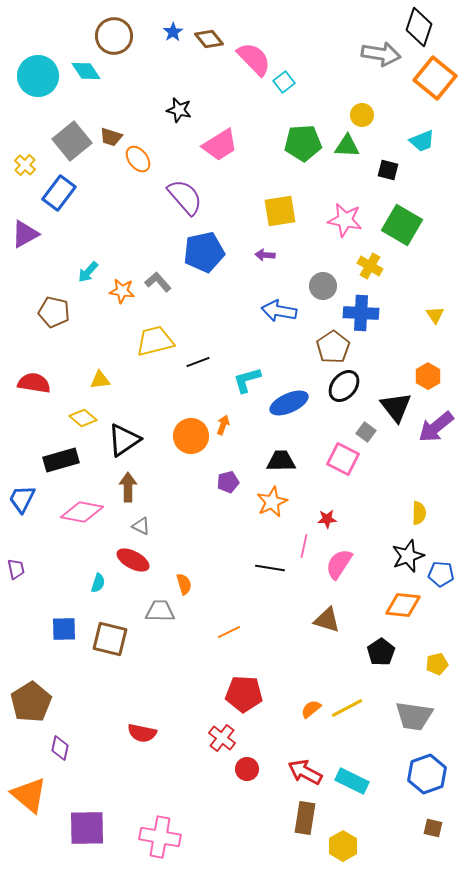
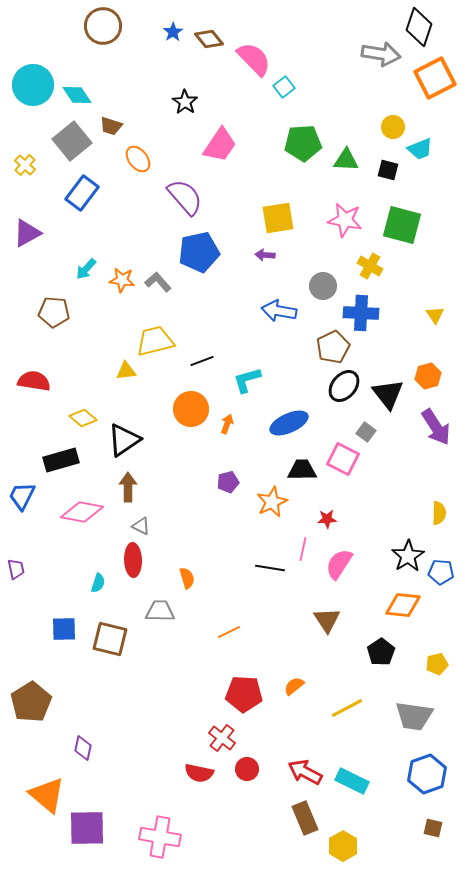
brown circle at (114, 36): moved 11 px left, 10 px up
cyan diamond at (86, 71): moved 9 px left, 24 px down
cyan circle at (38, 76): moved 5 px left, 9 px down
orange square at (435, 78): rotated 24 degrees clockwise
cyan square at (284, 82): moved 5 px down
black star at (179, 110): moved 6 px right, 8 px up; rotated 20 degrees clockwise
yellow circle at (362, 115): moved 31 px right, 12 px down
brown trapezoid at (111, 137): moved 11 px up
cyan trapezoid at (422, 141): moved 2 px left, 8 px down
pink trapezoid at (220, 145): rotated 24 degrees counterclockwise
green triangle at (347, 146): moved 1 px left, 14 px down
blue rectangle at (59, 193): moved 23 px right
yellow square at (280, 211): moved 2 px left, 7 px down
green square at (402, 225): rotated 15 degrees counterclockwise
purple triangle at (25, 234): moved 2 px right, 1 px up
blue pentagon at (204, 252): moved 5 px left
cyan arrow at (88, 272): moved 2 px left, 3 px up
orange star at (122, 291): moved 11 px up
brown pentagon at (54, 312): rotated 8 degrees counterclockwise
brown pentagon at (333, 347): rotated 8 degrees clockwise
black line at (198, 362): moved 4 px right, 1 px up
orange hexagon at (428, 376): rotated 15 degrees clockwise
yellow triangle at (100, 380): moved 26 px right, 9 px up
red semicircle at (34, 383): moved 2 px up
blue ellipse at (289, 403): moved 20 px down
black triangle at (396, 407): moved 8 px left, 13 px up
orange arrow at (223, 425): moved 4 px right, 1 px up
purple arrow at (436, 427): rotated 84 degrees counterclockwise
orange circle at (191, 436): moved 27 px up
black trapezoid at (281, 461): moved 21 px right, 9 px down
blue trapezoid at (22, 499): moved 3 px up
yellow semicircle at (419, 513): moved 20 px right
pink line at (304, 546): moved 1 px left, 3 px down
black star at (408, 556): rotated 12 degrees counterclockwise
red ellipse at (133, 560): rotated 60 degrees clockwise
blue pentagon at (441, 574): moved 2 px up
orange semicircle at (184, 584): moved 3 px right, 6 px up
brown triangle at (327, 620): rotated 40 degrees clockwise
orange semicircle at (311, 709): moved 17 px left, 23 px up
red semicircle at (142, 733): moved 57 px right, 40 px down
purple diamond at (60, 748): moved 23 px right
orange triangle at (29, 795): moved 18 px right
brown rectangle at (305, 818): rotated 32 degrees counterclockwise
